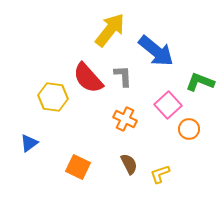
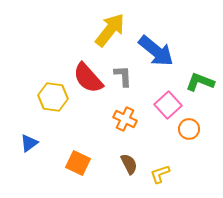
orange square: moved 4 px up
